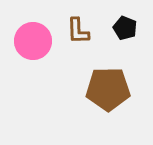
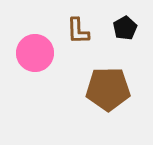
black pentagon: rotated 20 degrees clockwise
pink circle: moved 2 px right, 12 px down
